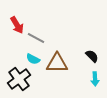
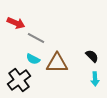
red arrow: moved 1 px left, 2 px up; rotated 36 degrees counterclockwise
black cross: moved 1 px down
